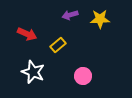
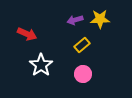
purple arrow: moved 5 px right, 5 px down
yellow rectangle: moved 24 px right
white star: moved 8 px right, 7 px up; rotated 15 degrees clockwise
pink circle: moved 2 px up
